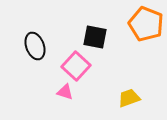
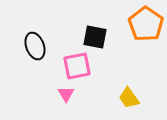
orange pentagon: rotated 12 degrees clockwise
pink square: moved 1 px right; rotated 36 degrees clockwise
pink triangle: moved 1 px right, 2 px down; rotated 42 degrees clockwise
yellow trapezoid: rotated 105 degrees counterclockwise
